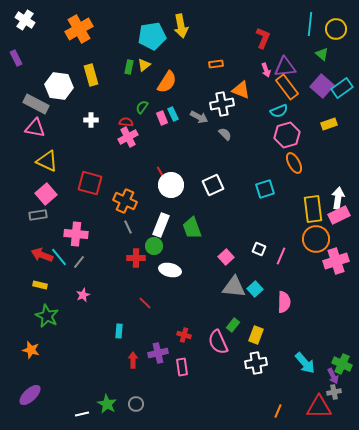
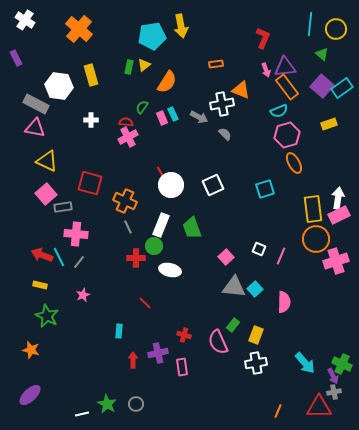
orange cross at (79, 29): rotated 20 degrees counterclockwise
gray rectangle at (38, 215): moved 25 px right, 8 px up
cyan line at (59, 257): rotated 12 degrees clockwise
